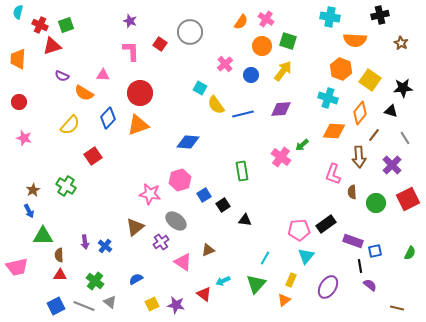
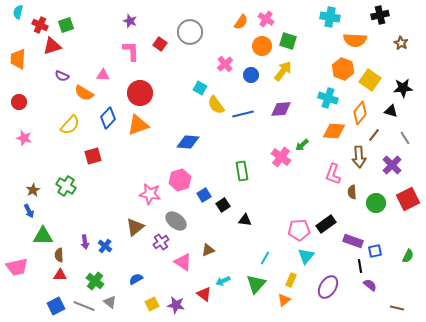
orange hexagon at (341, 69): moved 2 px right
red square at (93, 156): rotated 18 degrees clockwise
green semicircle at (410, 253): moved 2 px left, 3 px down
